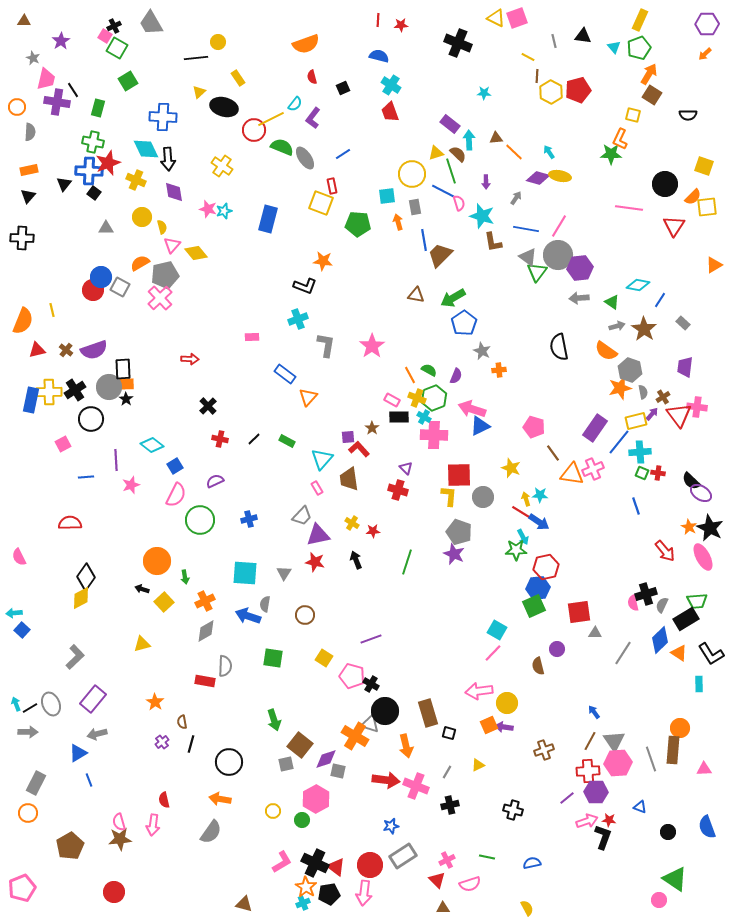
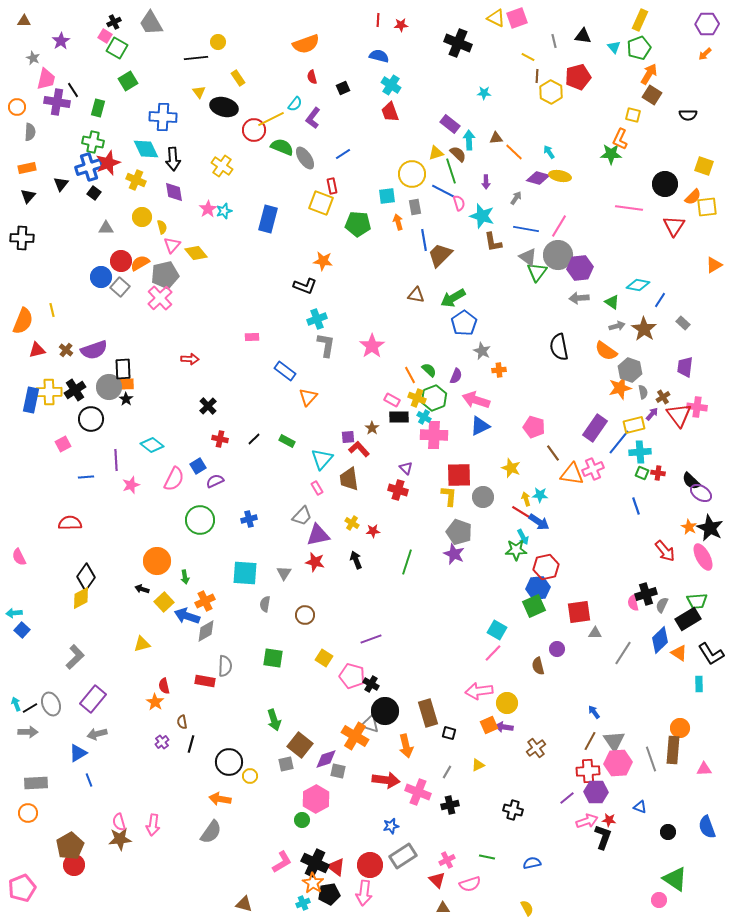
black cross at (114, 26): moved 4 px up
red pentagon at (578, 90): moved 13 px up
yellow triangle at (199, 92): rotated 24 degrees counterclockwise
black arrow at (168, 159): moved 5 px right
orange rectangle at (29, 170): moved 2 px left, 2 px up
blue cross at (89, 171): moved 4 px up; rotated 20 degrees counterclockwise
black triangle at (64, 184): moved 3 px left
pink star at (208, 209): rotated 24 degrees clockwise
gray square at (120, 287): rotated 12 degrees clockwise
red circle at (93, 290): moved 28 px right, 29 px up
cyan cross at (298, 319): moved 19 px right
green semicircle at (429, 370): rotated 14 degrees clockwise
blue rectangle at (285, 374): moved 3 px up
pink arrow at (472, 409): moved 4 px right, 9 px up
yellow rectangle at (636, 421): moved 2 px left, 4 px down
blue square at (175, 466): moved 23 px right
pink semicircle at (176, 495): moved 2 px left, 16 px up
blue arrow at (248, 616): moved 61 px left
black rectangle at (686, 619): moved 2 px right
brown cross at (544, 750): moved 8 px left, 2 px up; rotated 18 degrees counterclockwise
gray rectangle at (36, 783): rotated 60 degrees clockwise
pink cross at (416, 786): moved 2 px right, 6 px down
red semicircle at (164, 800): moved 114 px up
yellow circle at (273, 811): moved 23 px left, 35 px up
orange star at (306, 887): moved 7 px right, 4 px up
red circle at (114, 892): moved 40 px left, 27 px up
